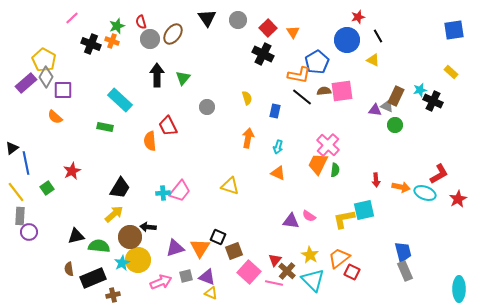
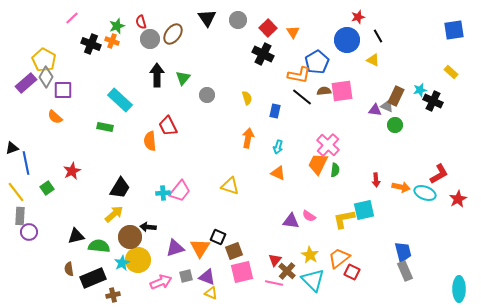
gray circle at (207, 107): moved 12 px up
black triangle at (12, 148): rotated 16 degrees clockwise
pink square at (249, 272): moved 7 px left; rotated 35 degrees clockwise
